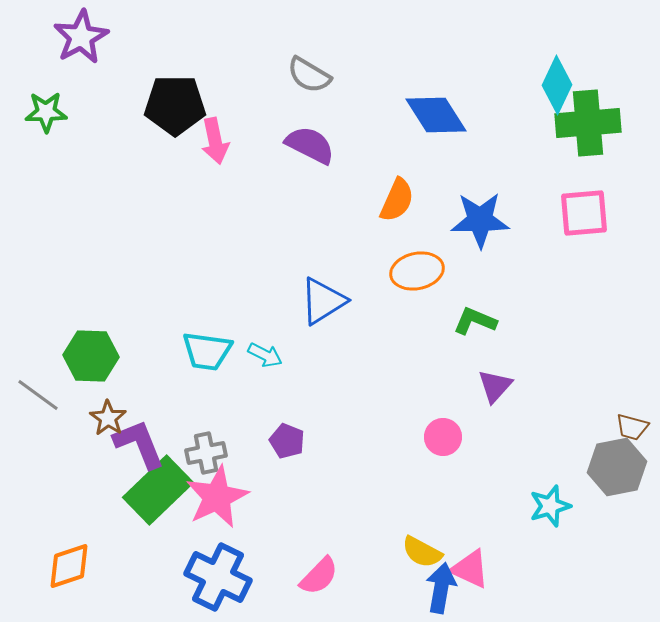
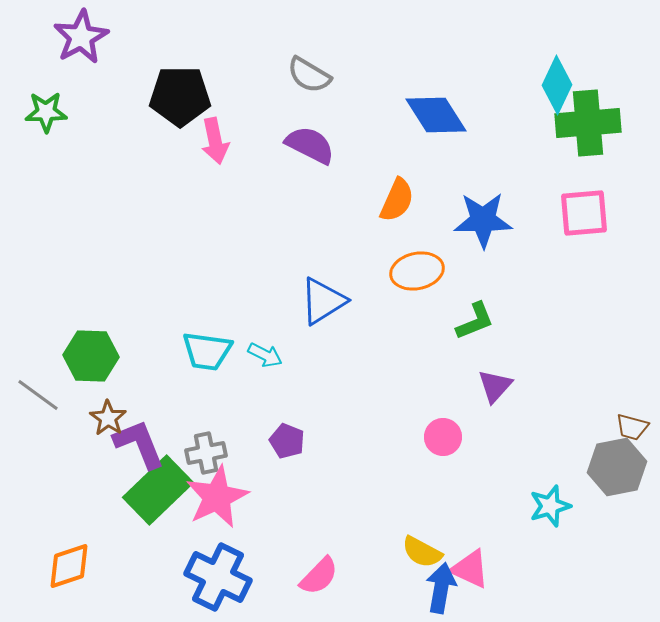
black pentagon: moved 5 px right, 9 px up
blue star: moved 3 px right
green L-shape: rotated 135 degrees clockwise
